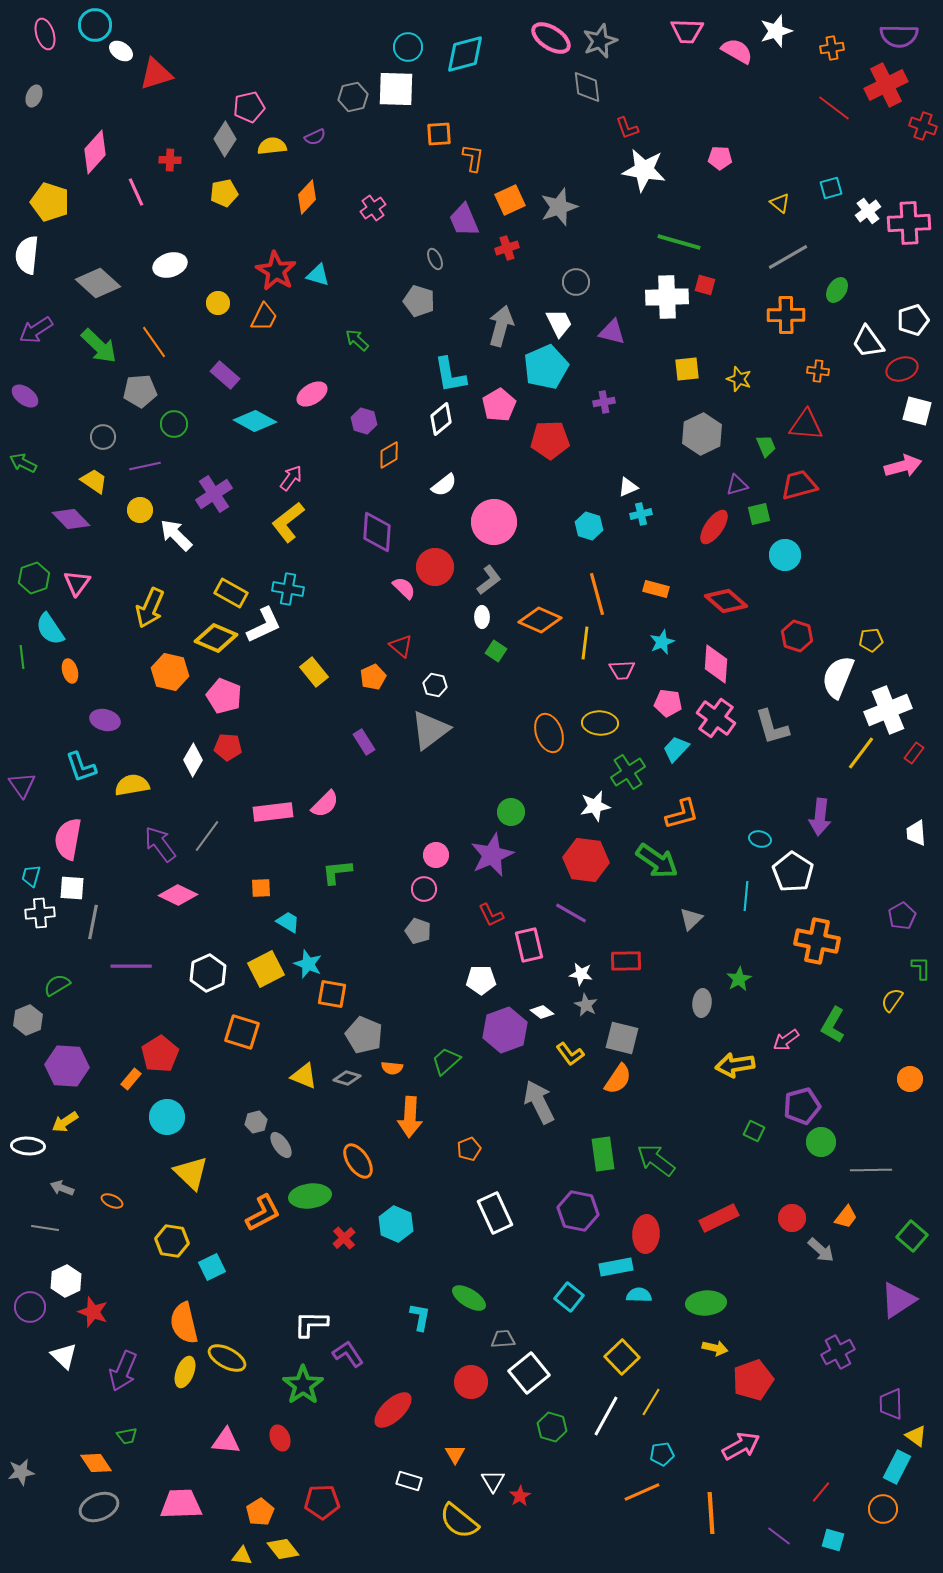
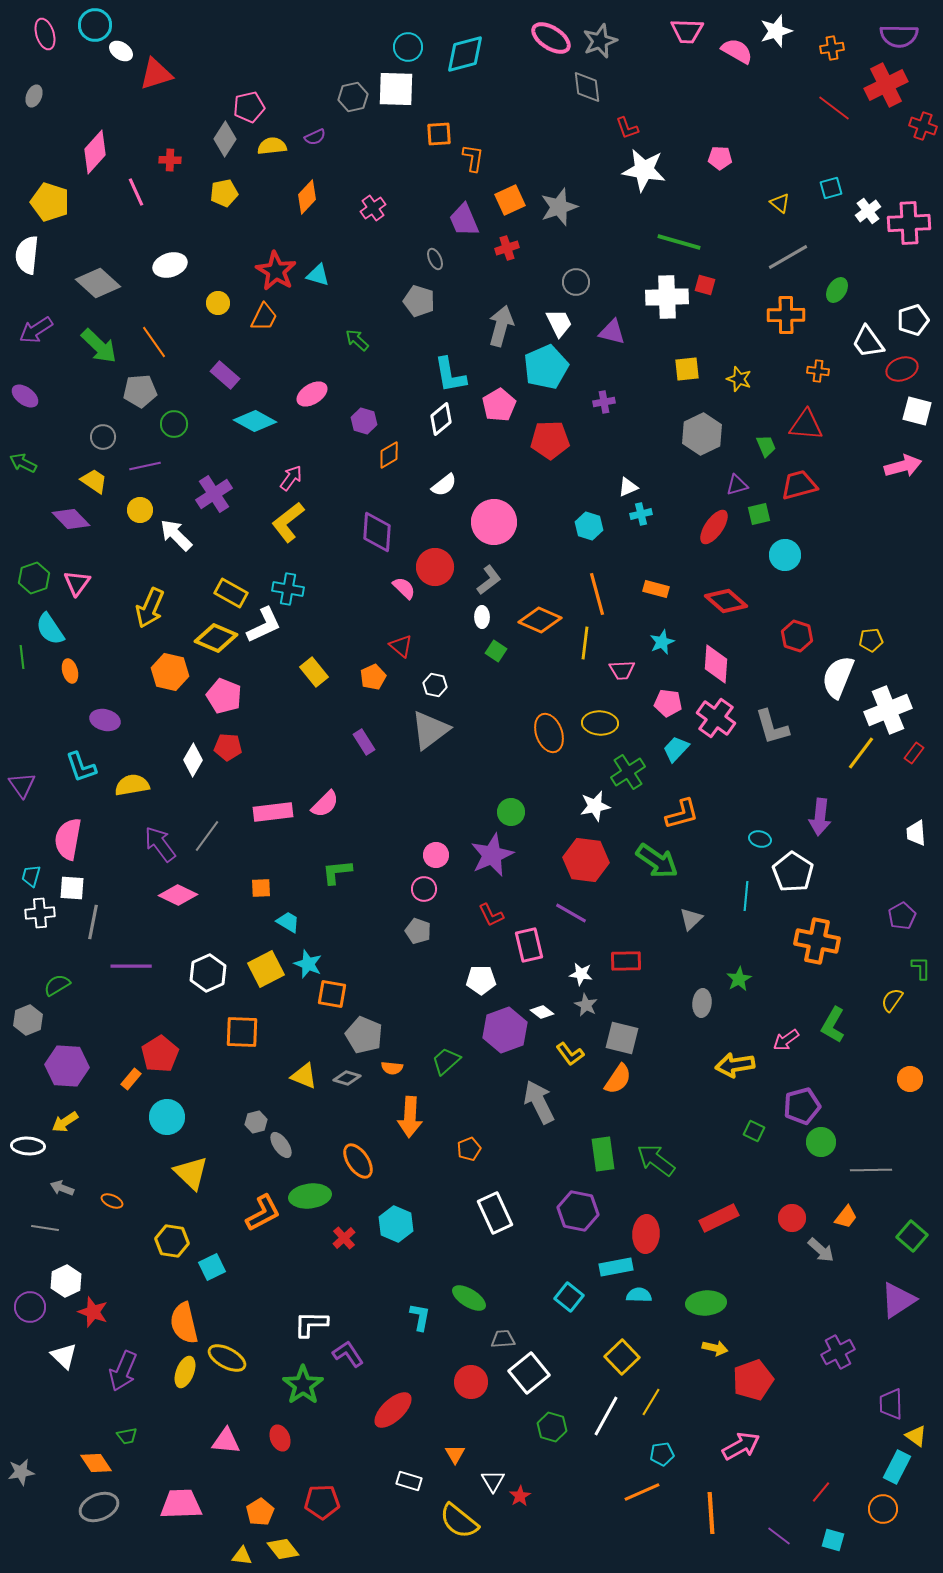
orange square at (242, 1032): rotated 15 degrees counterclockwise
